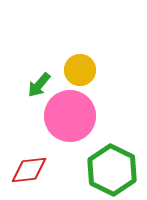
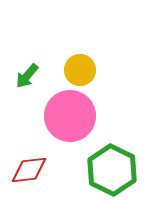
green arrow: moved 12 px left, 9 px up
